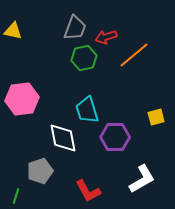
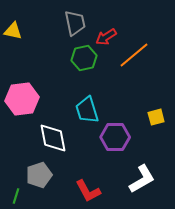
gray trapezoid: moved 5 px up; rotated 32 degrees counterclockwise
red arrow: rotated 15 degrees counterclockwise
white diamond: moved 10 px left
gray pentagon: moved 1 px left, 4 px down
